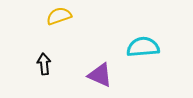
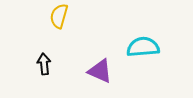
yellow semicircle: rotated 55 degrees counterclockwise
purple triangle: moved 4 px up
